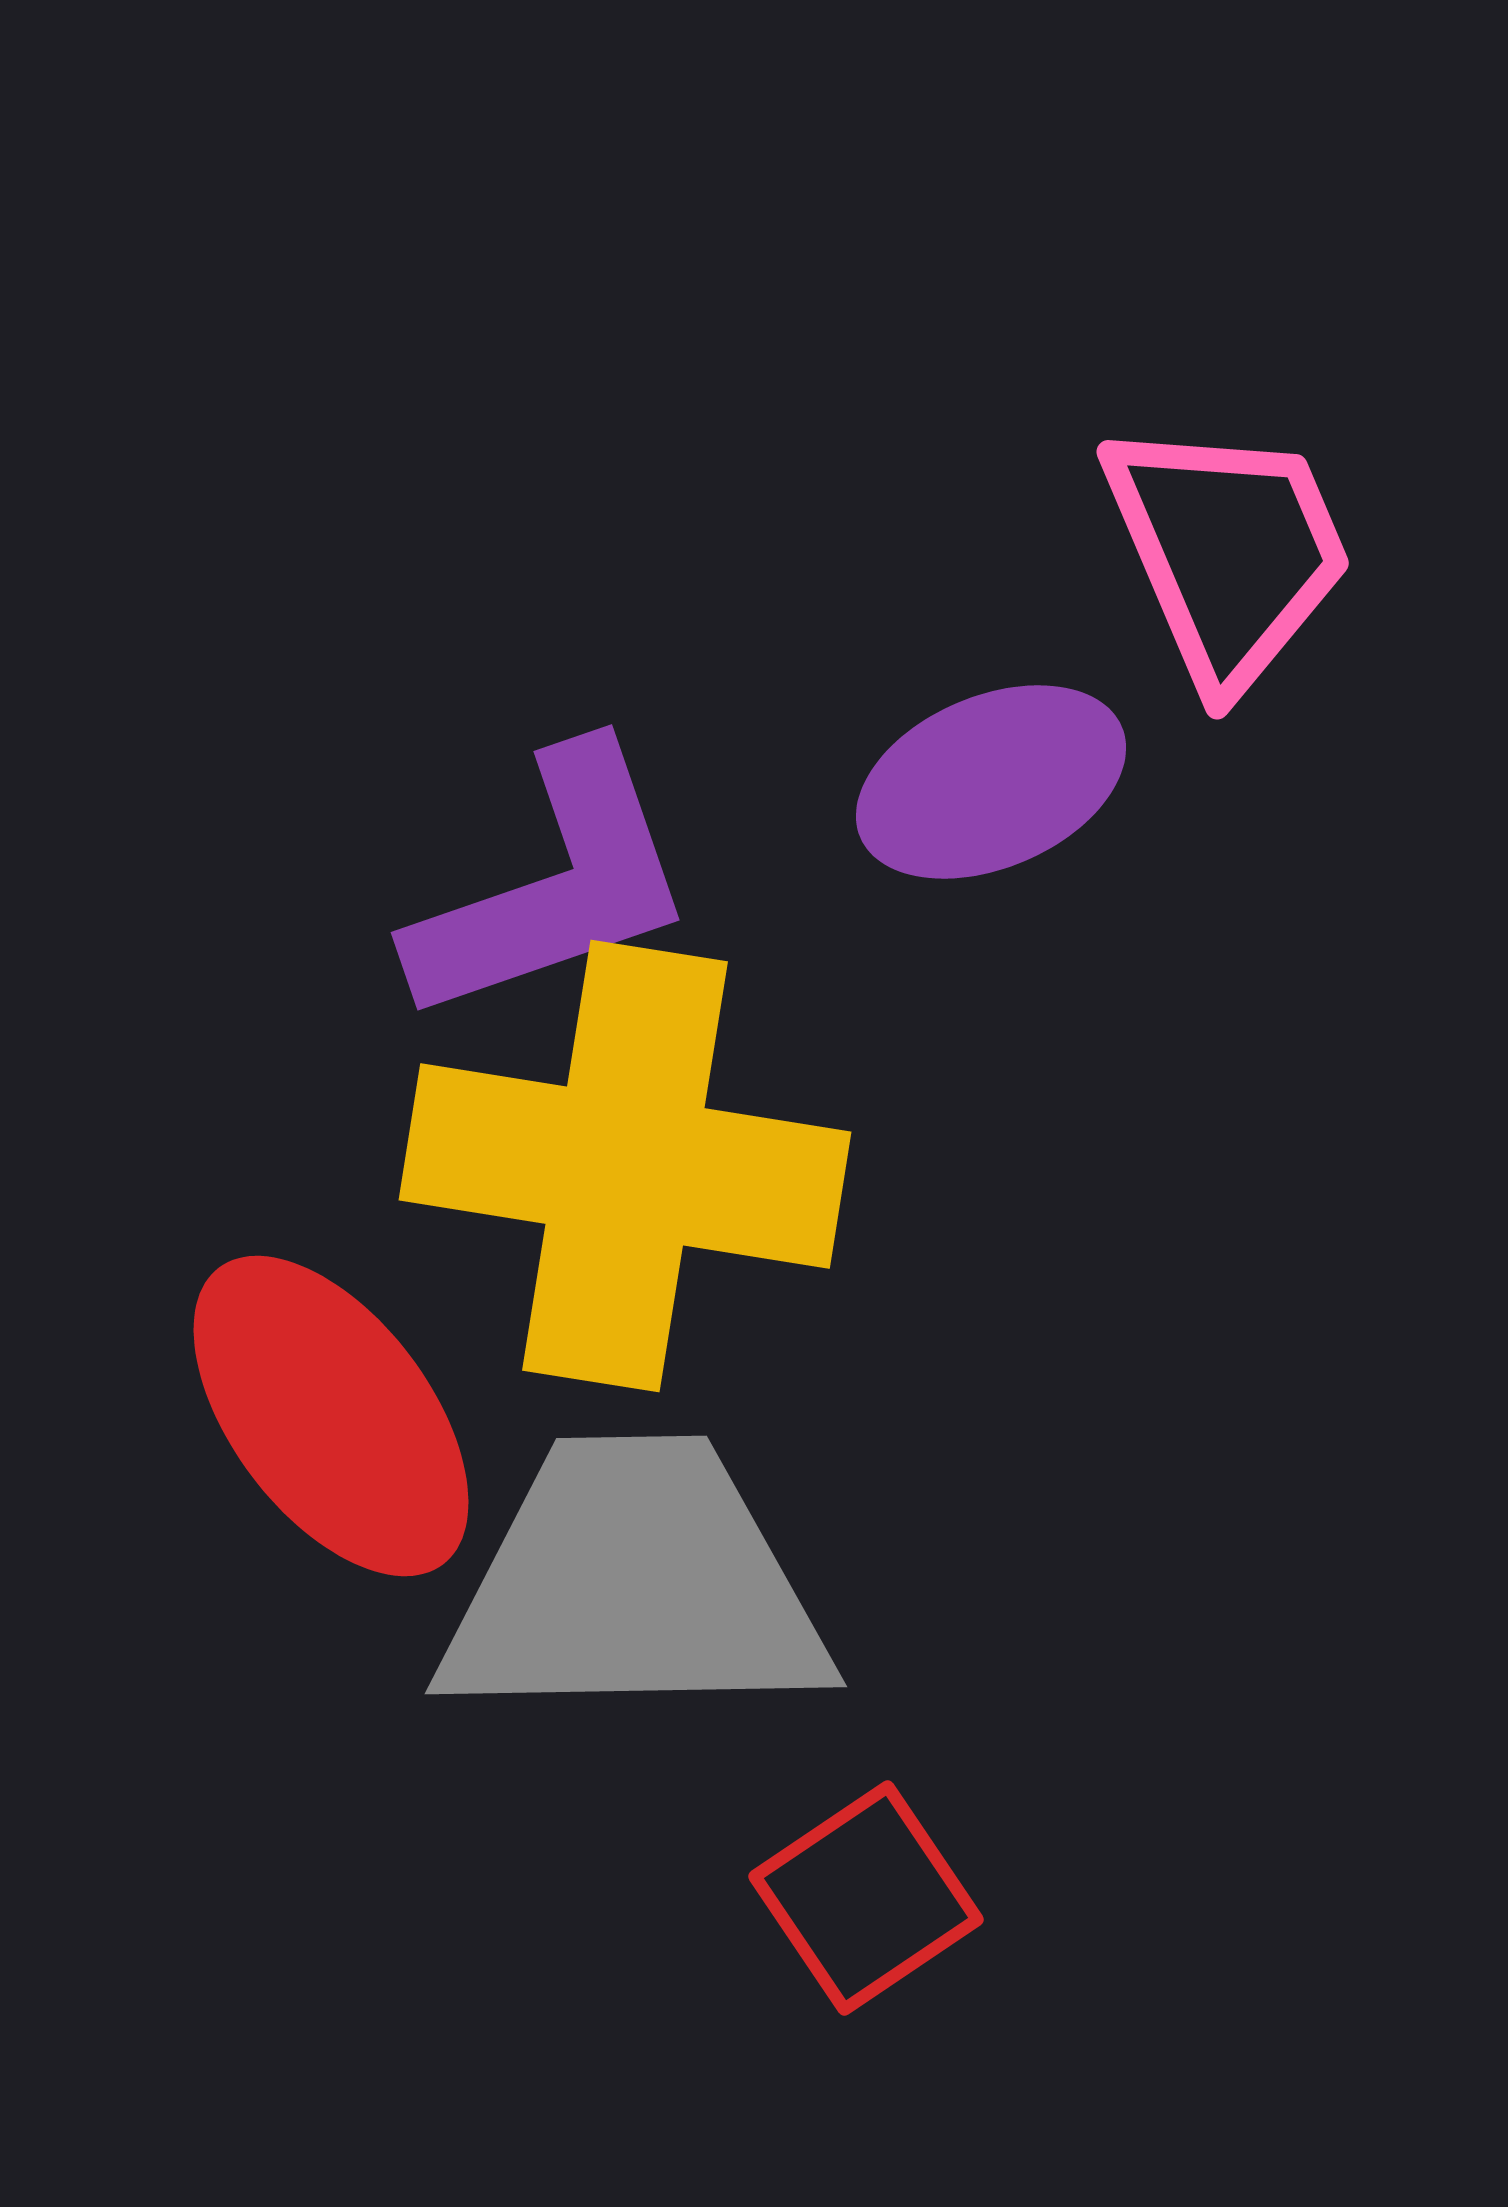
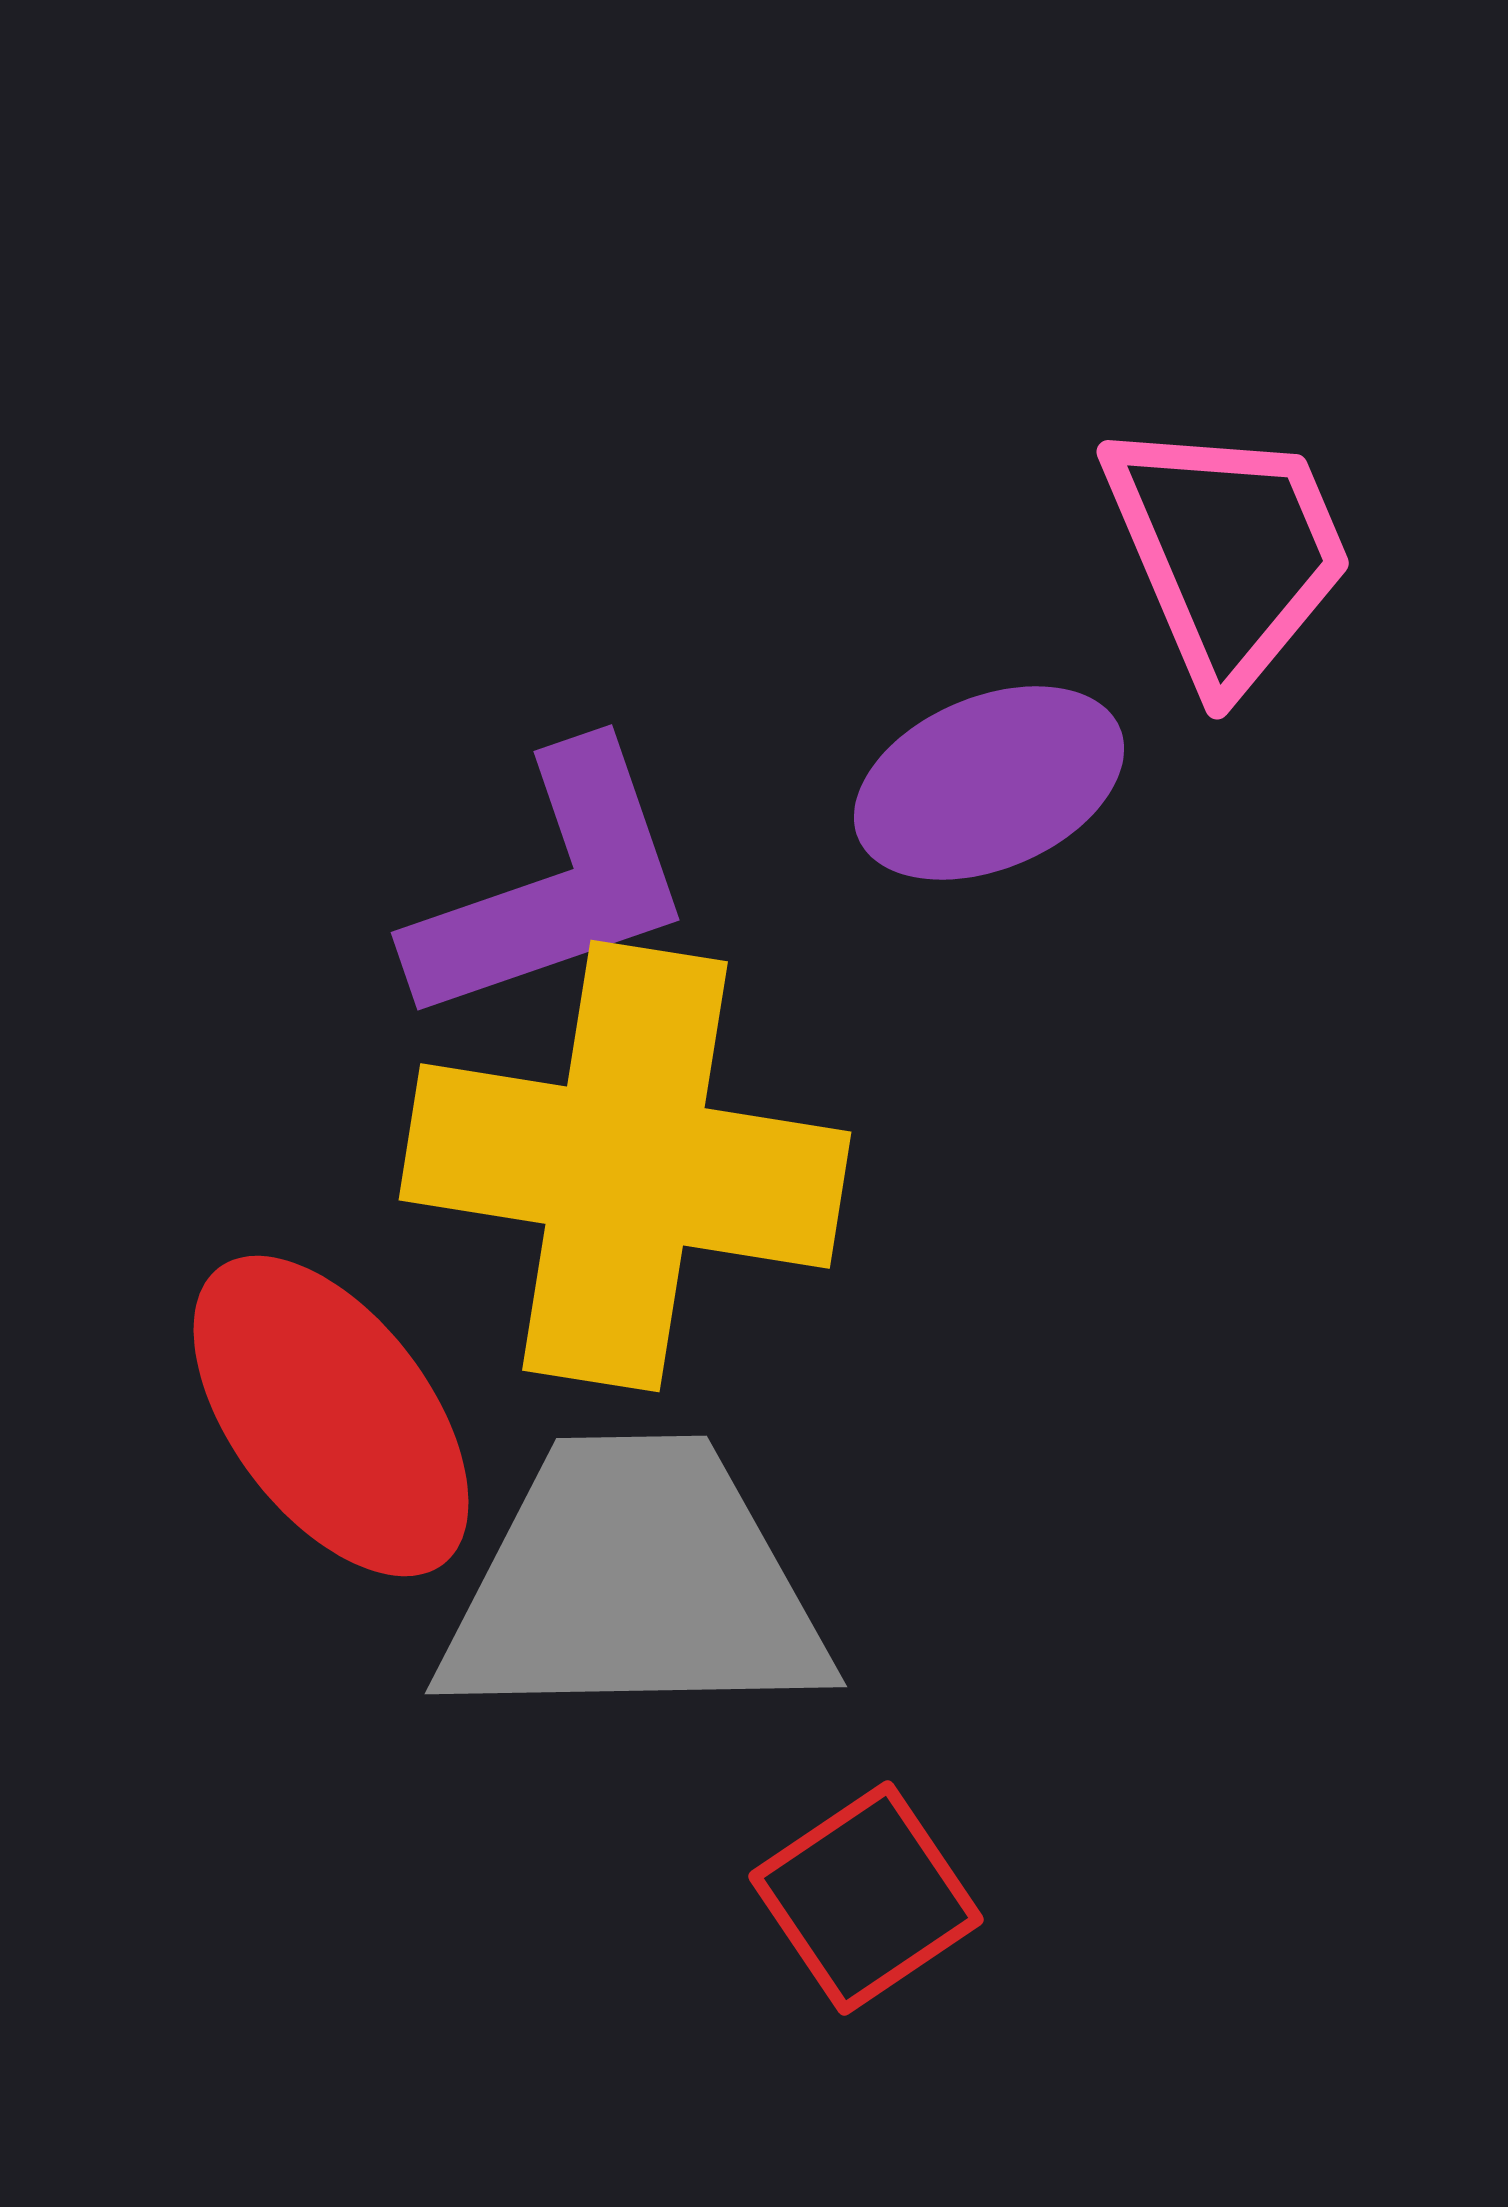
purple ellipse: moved 2 px left, 1 px down
